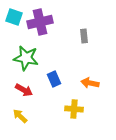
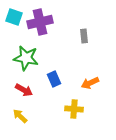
orange arrow: rotated 36 degrees counterclockwise
